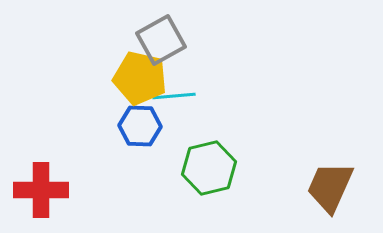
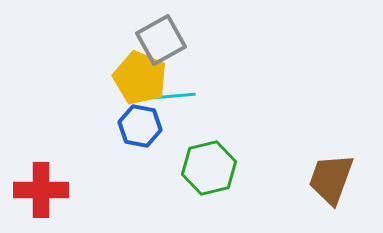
yellow pentagon: rotated 10 degrees clockwise
blue hexagon: rotated 9 degrees clockwise
brown trapezoid: moved 1 px right, 8 px up; rotated 4 degrees counterclockwise
